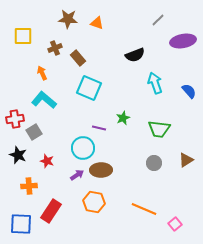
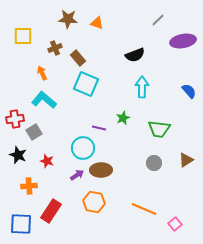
cyan arrow: moved 13 px left, 4 px down; rotated 20 degrees clockwise
cyan square: moved 3 px left, 4 px up
